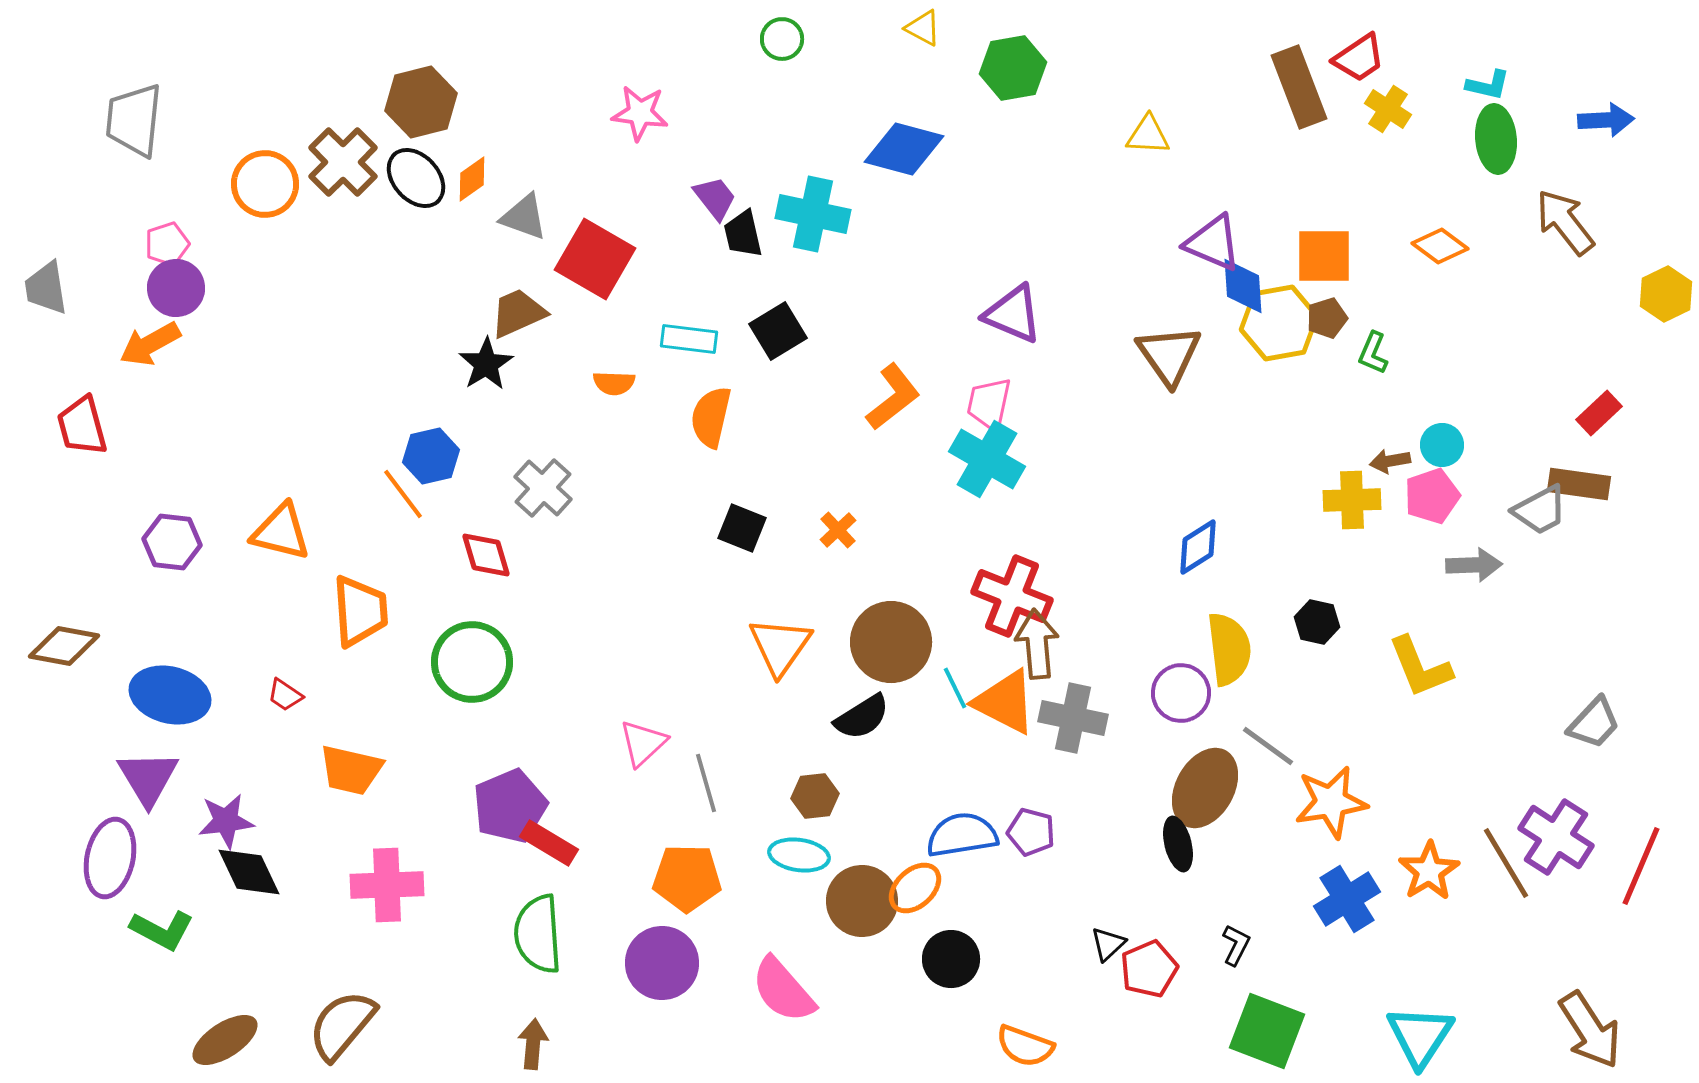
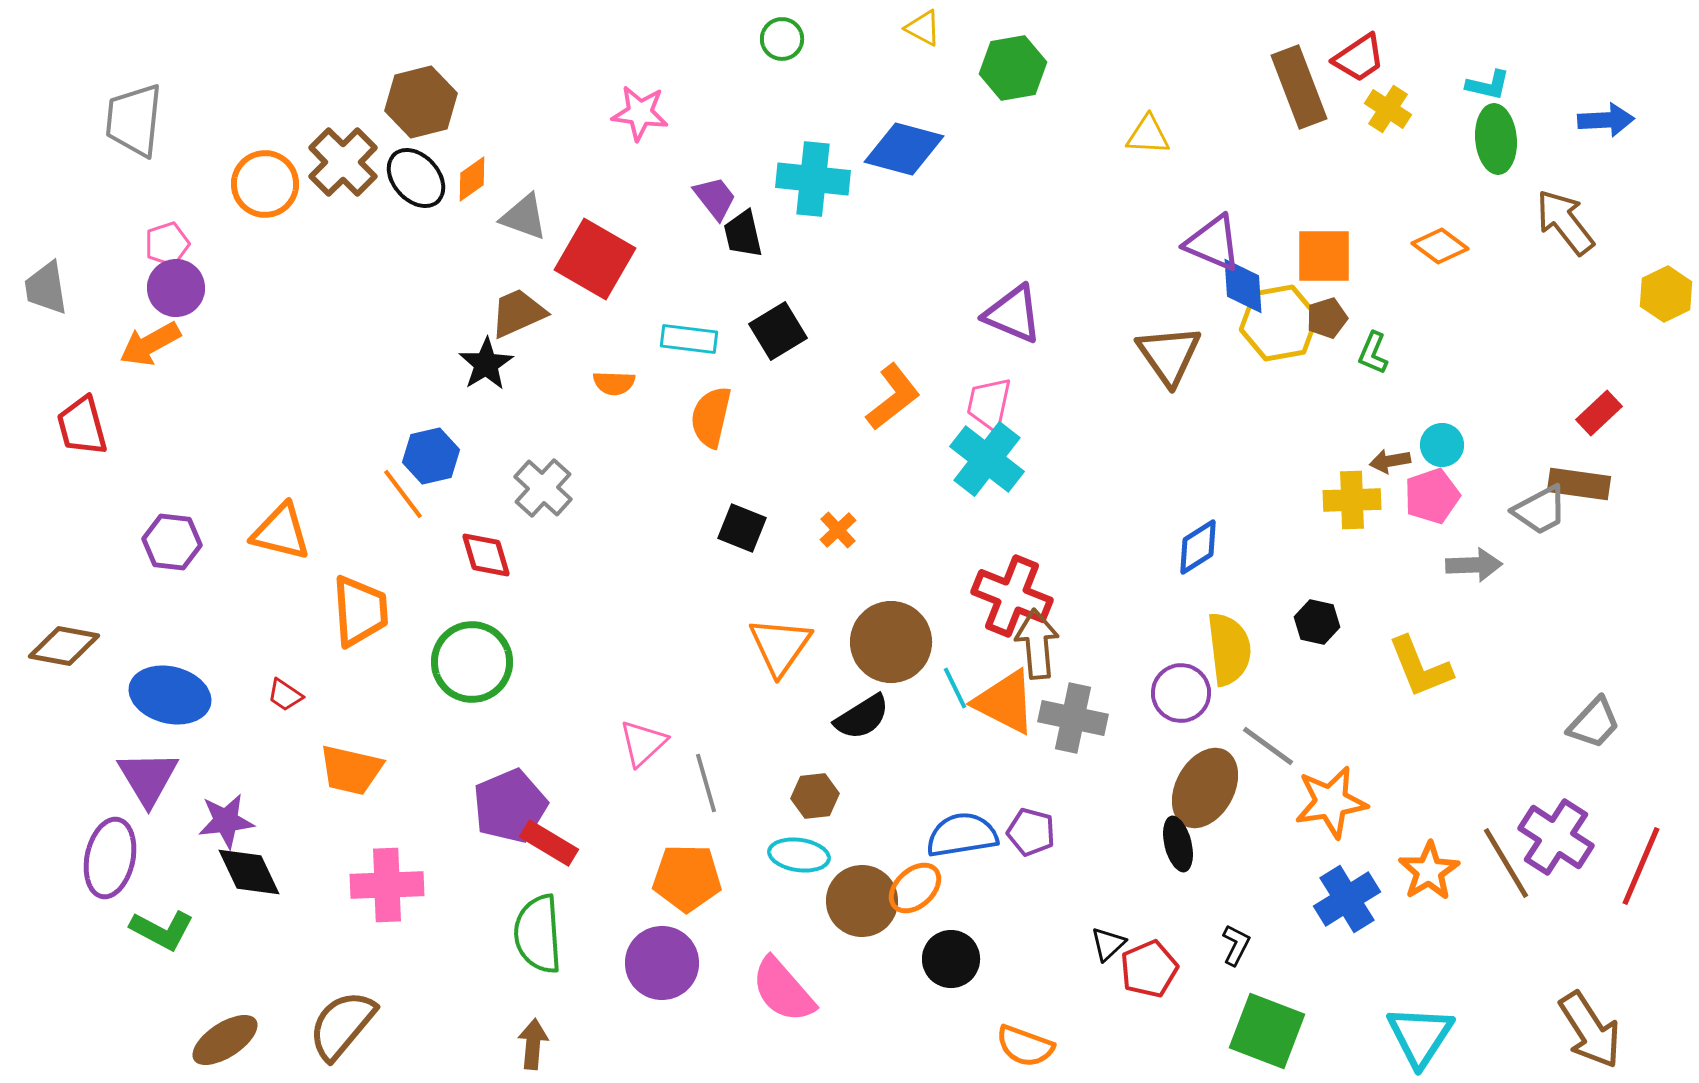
cyan cross at (813, 214): moved 35 px up; rotated 6 degrees counterclockwise
cyan cross at (987, 459): rotated 8 degrees clockwise
